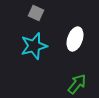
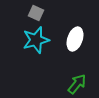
cyan star: moved 2 px right, 6 px up
